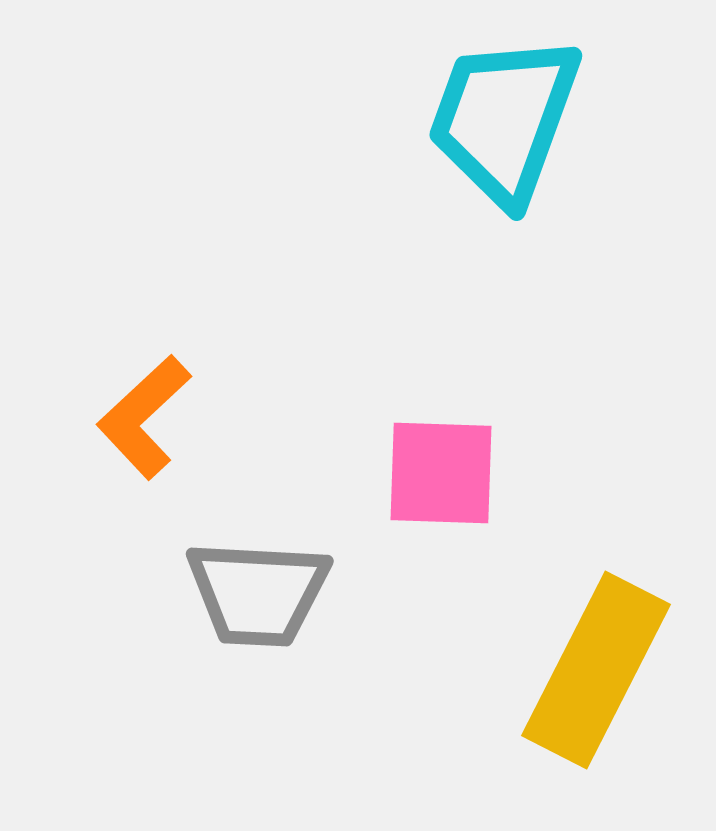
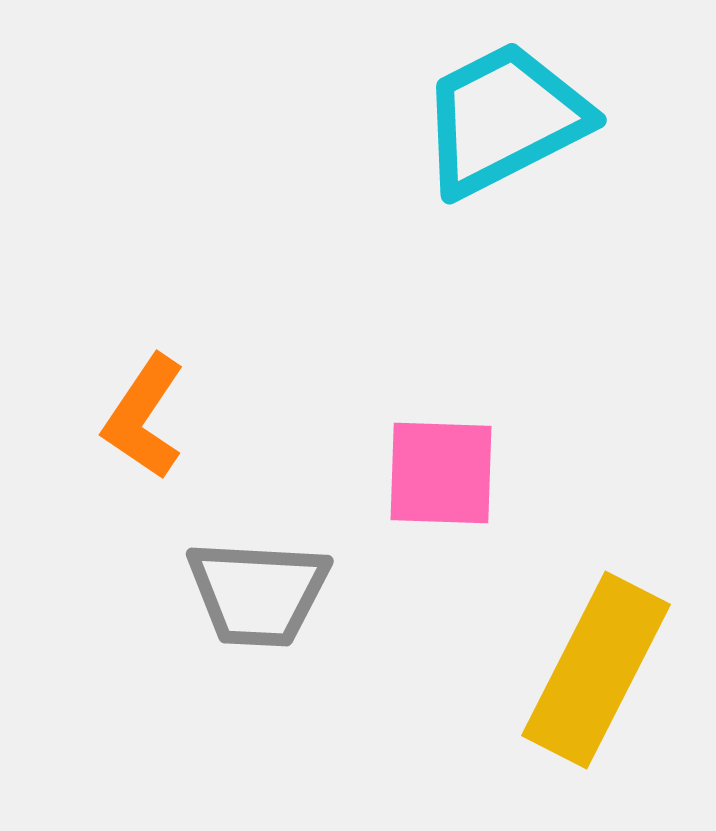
cyan trapezoid: rotated 43 degrees clockwise
orange L-shape: rotated 13 degrees counterclockwise
